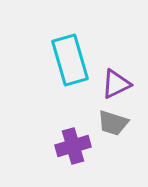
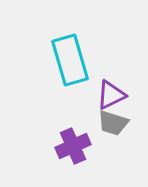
purple triangle: moved 5 px left, 11 px down
purple cross: rotated 8 degrees counterclockwise
